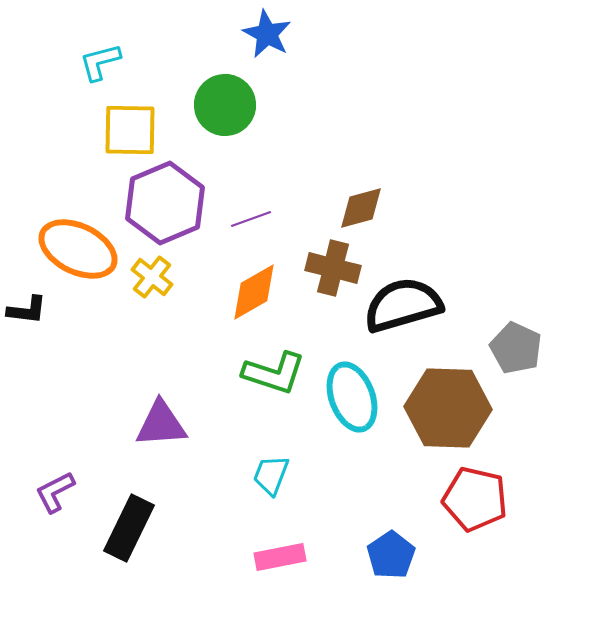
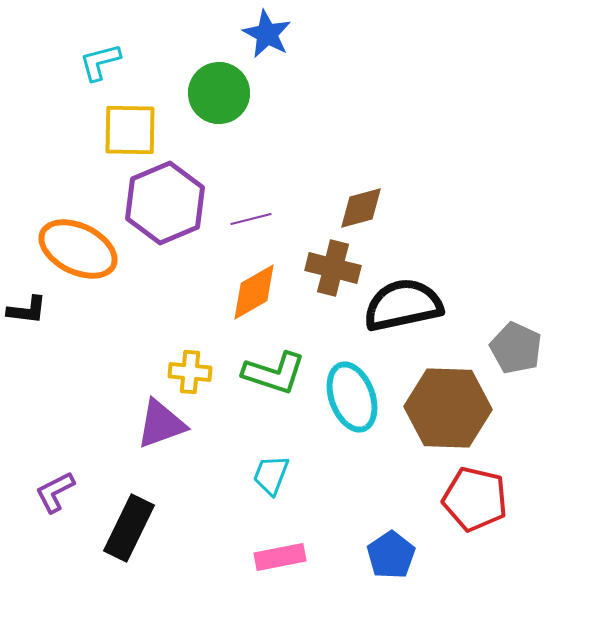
green circle: moved 6 px left, 12 px up
purple line: rotated 6 degrees clockwise
yellow cross: moved 38 px right, 95 px down; rotated 33 degrees counterclockwise
black semicircle: rotated 4 degrees clockwise
purple triangle: rotated 16 degrees counterclockwise
